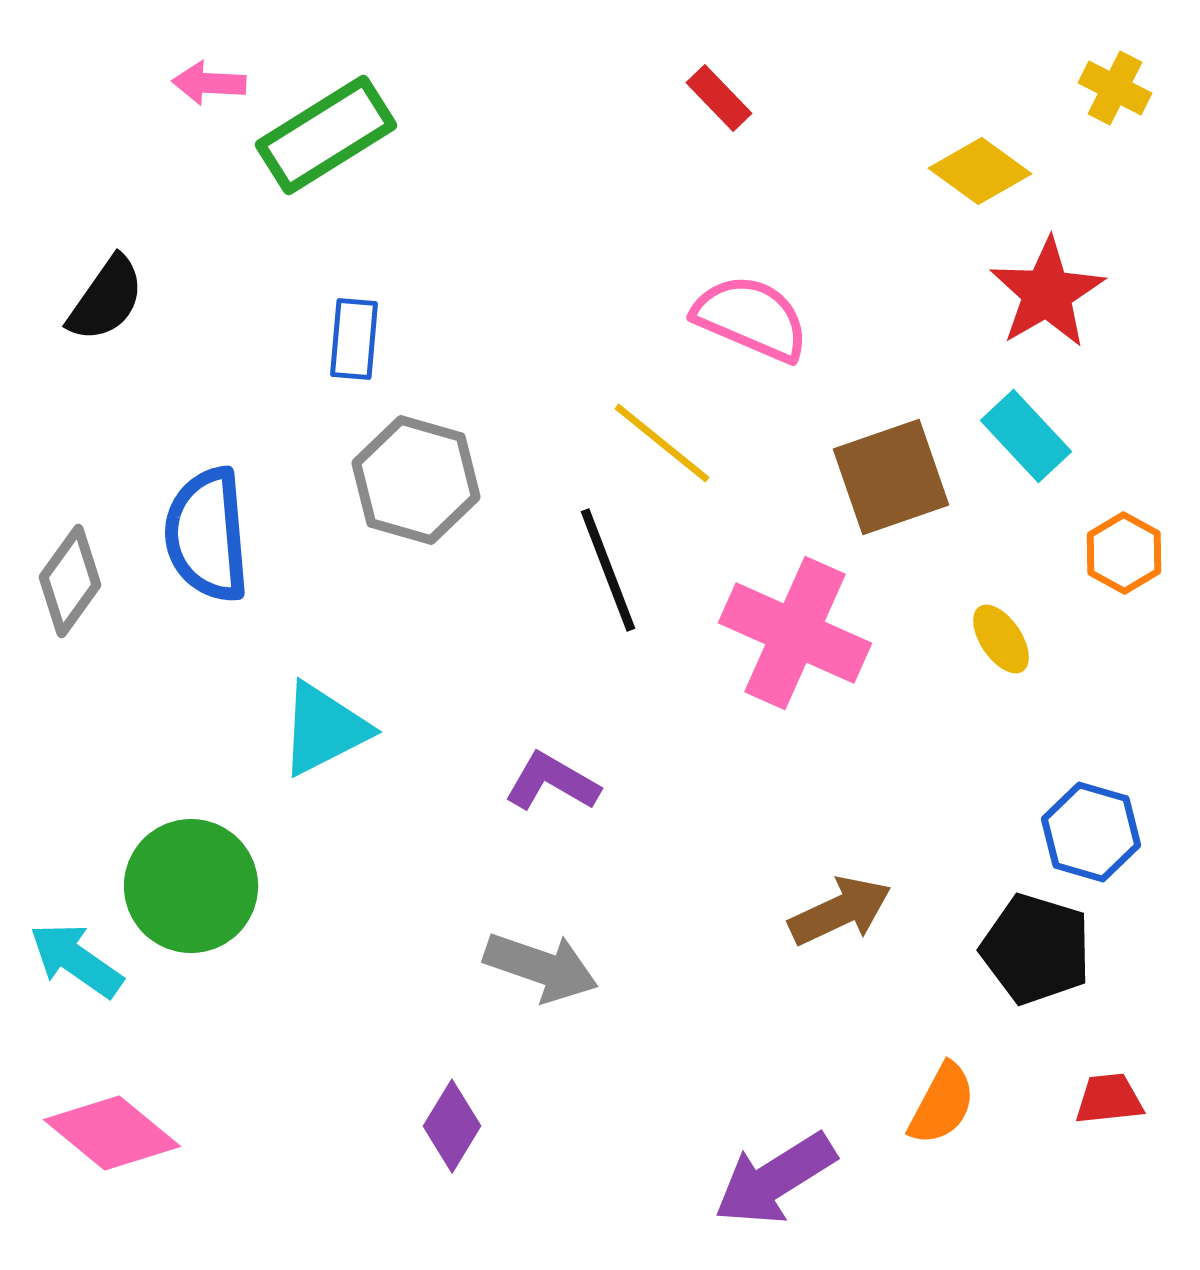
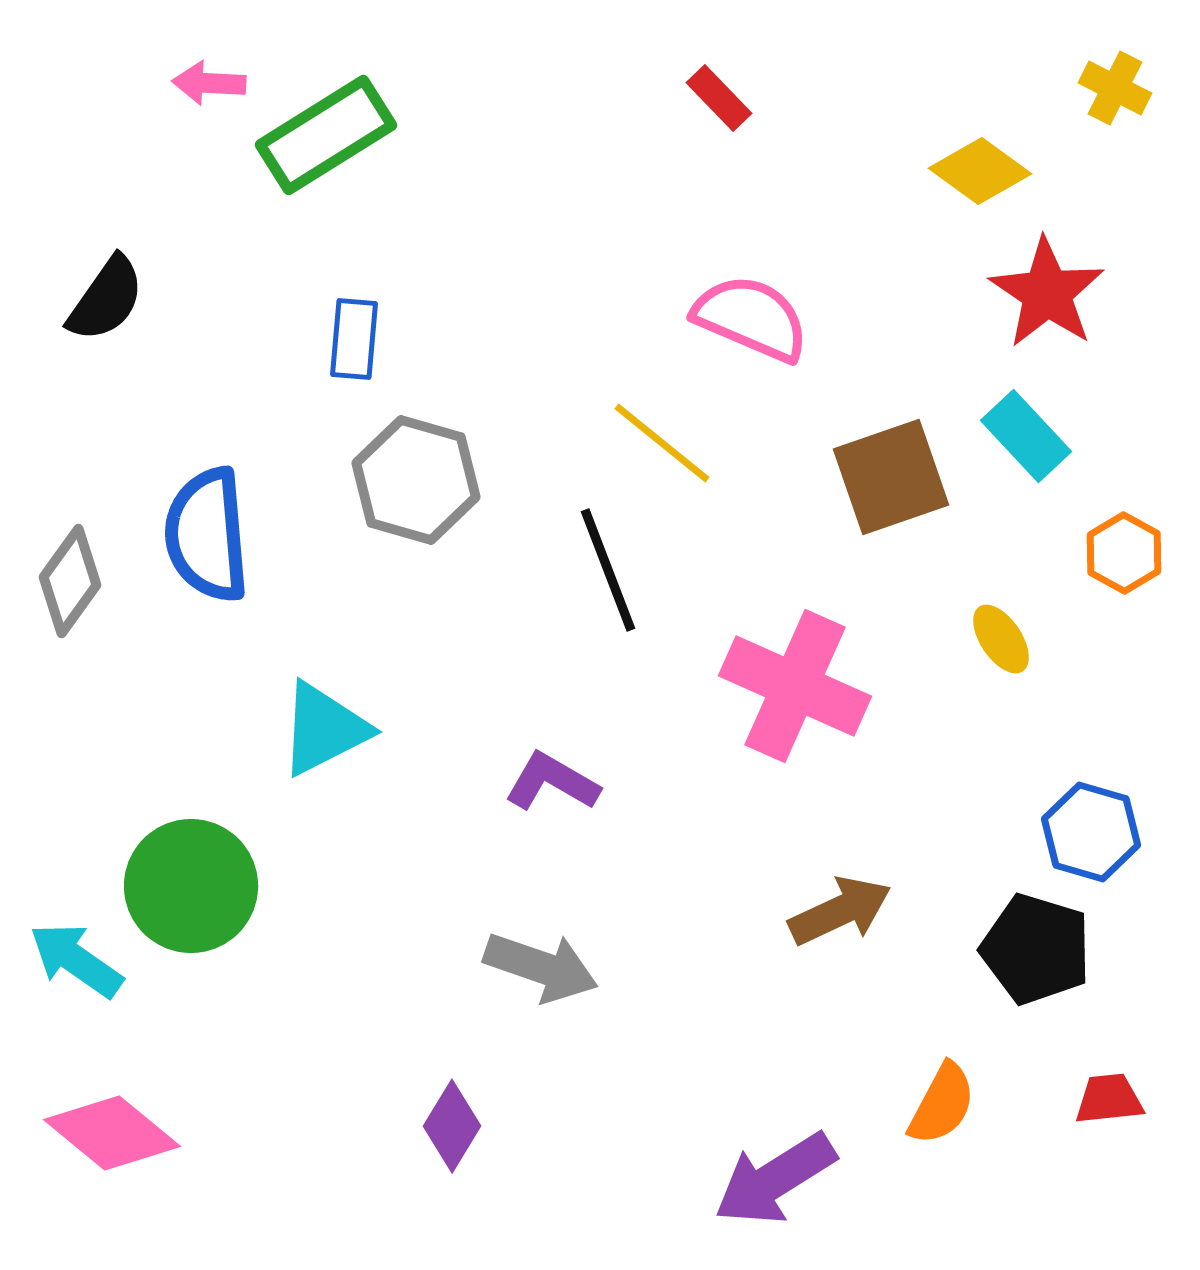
red star: rotated 8 degrees counterclockwise
pink cross: moved 53 px down
